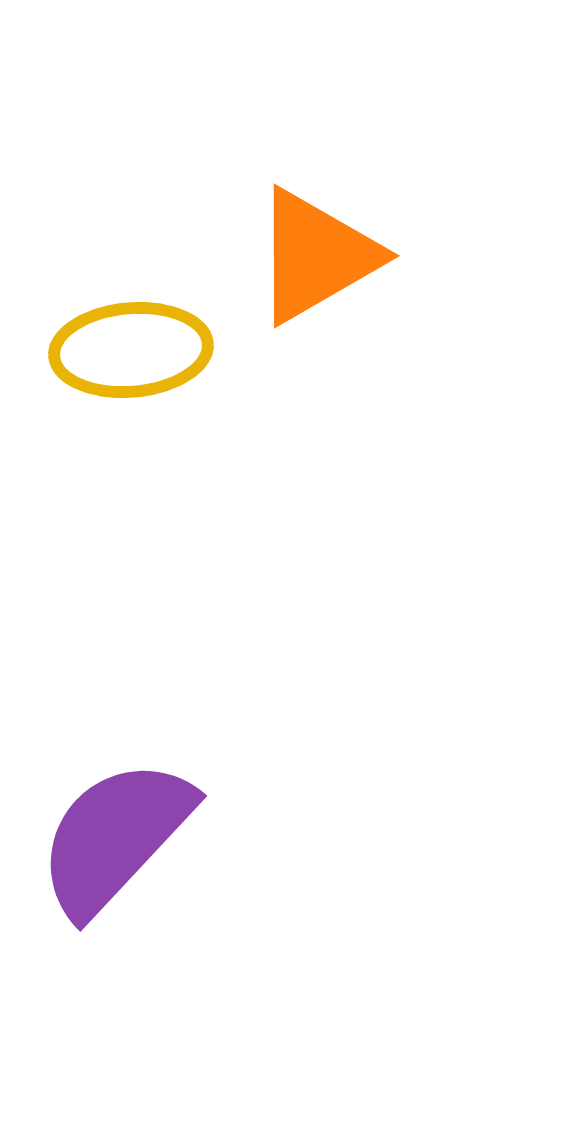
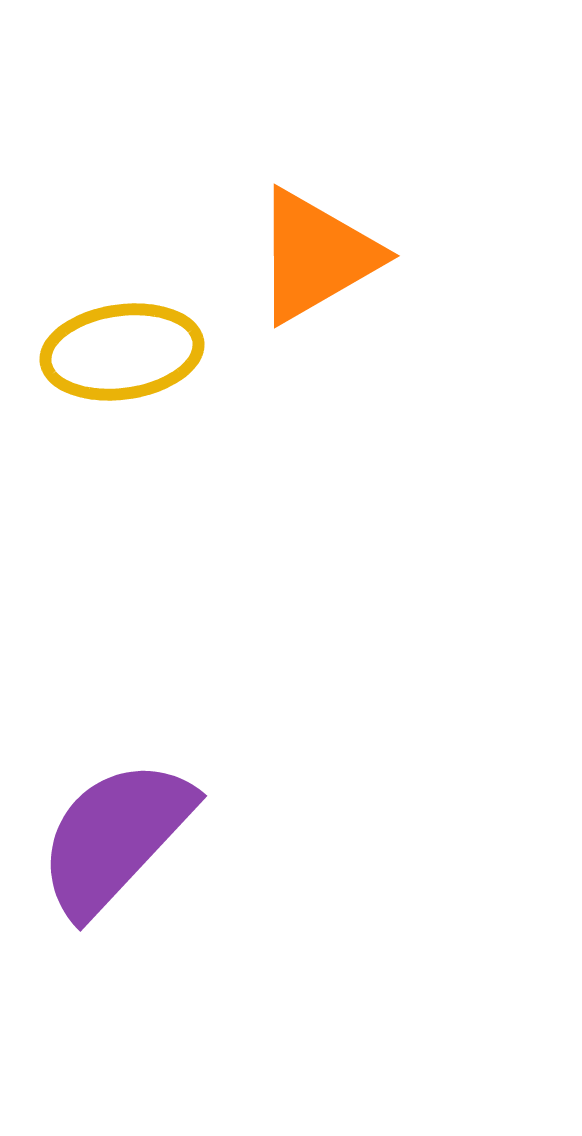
yellow ellipse: moved 9 px left, 2 px down; rotated 3 degrees counterclockwise
